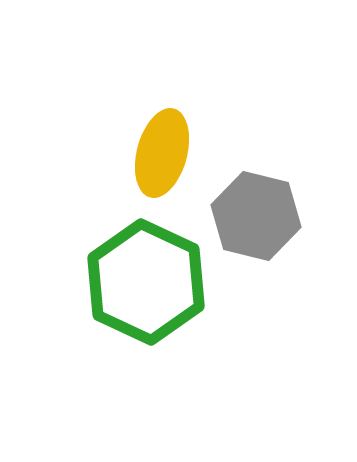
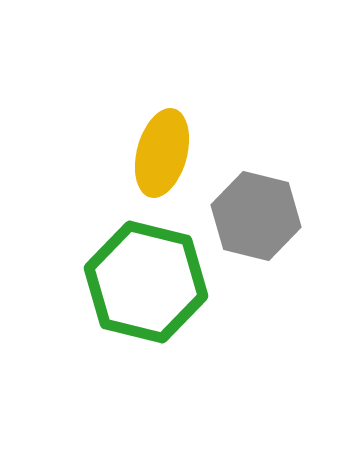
green hexagon: rotated 11 degrees counterclockwise
